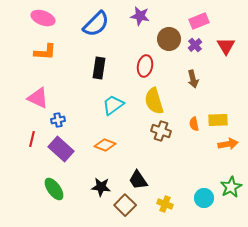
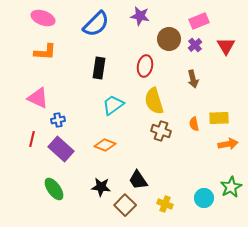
yellow rectangle: moved 1 px right, 2 px up
